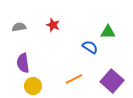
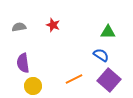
blue semicircle: moved 11 px right, 8 px down
purple square: moved 3 px left, 1 px up
